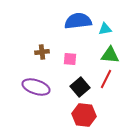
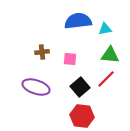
red line: rotated 18 degrees clockwise
red hexagon: moved 2 px left, 1 px down
